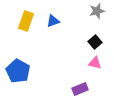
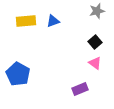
yellow rectangle: rotated 66 degrees clockwise
pink triangle: rotated 24 degrees clockwise
blue pentagon: moved 3 px down
